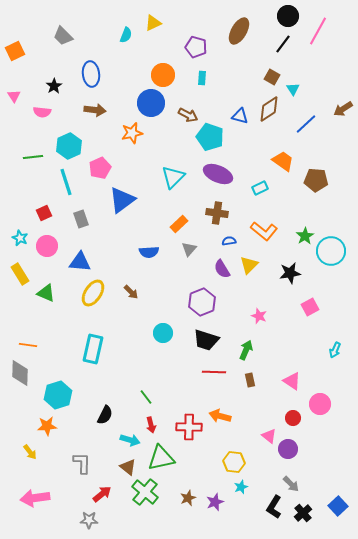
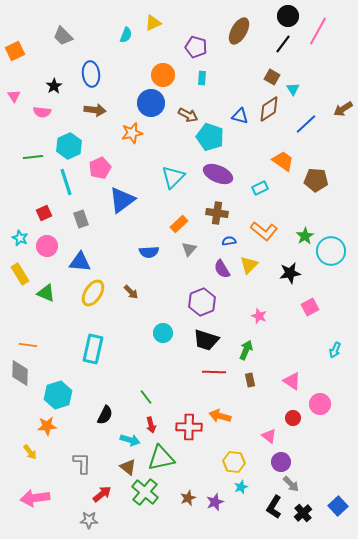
purple circle at (288, 449): moved 7 px left, 13 px down
